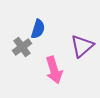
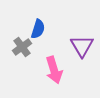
purple triangle: rotated 20 degrees counterclockwise
